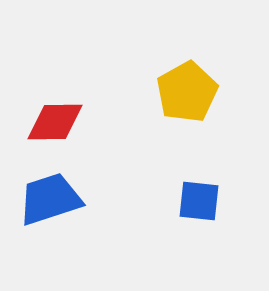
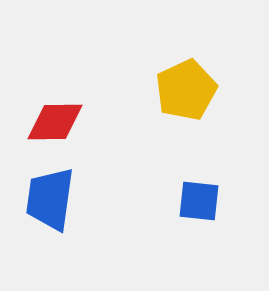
yellow pentagon: moved 1 px left, 2 px up; rotated 4 degrees clockwise
blue trapezoid: rotated 64 degrees counterclockwise
